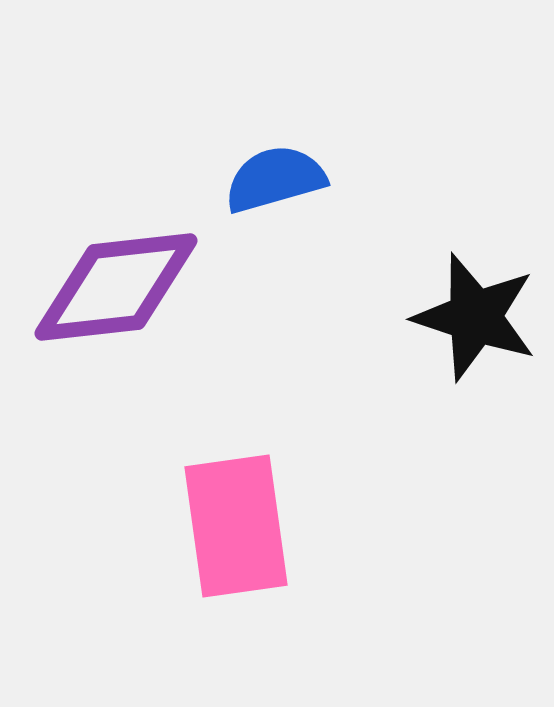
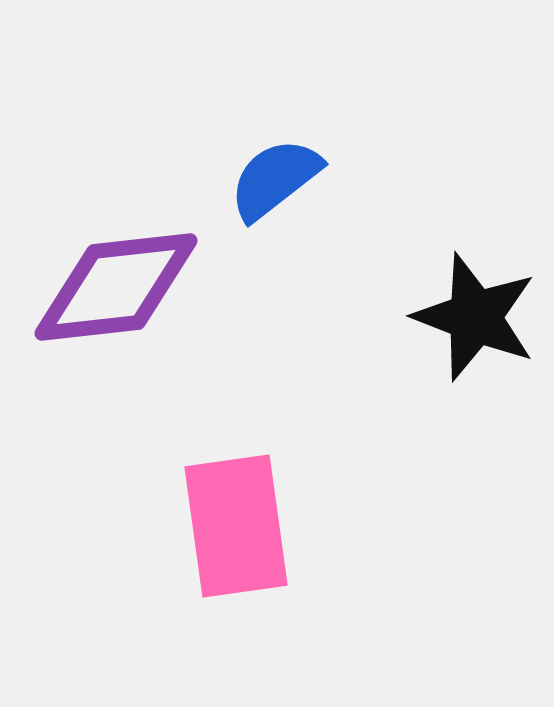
blue semicircle: rotated 22 degrees counterclockwise
black star: rotated 3 degrees clockwise
